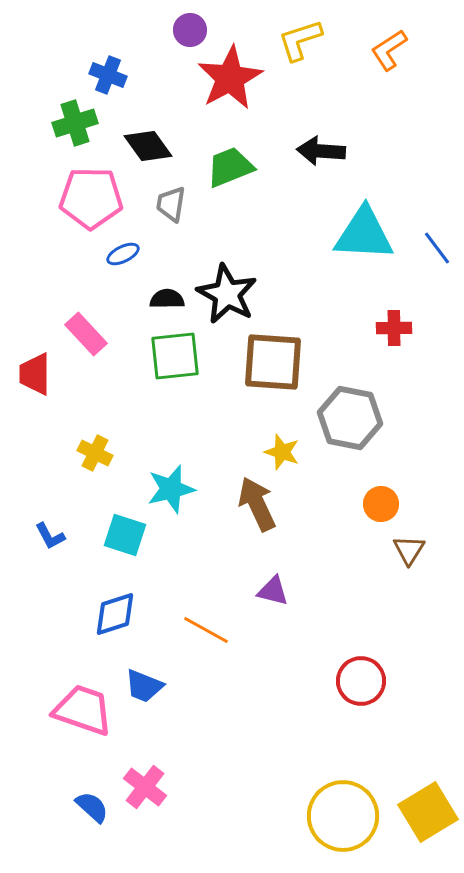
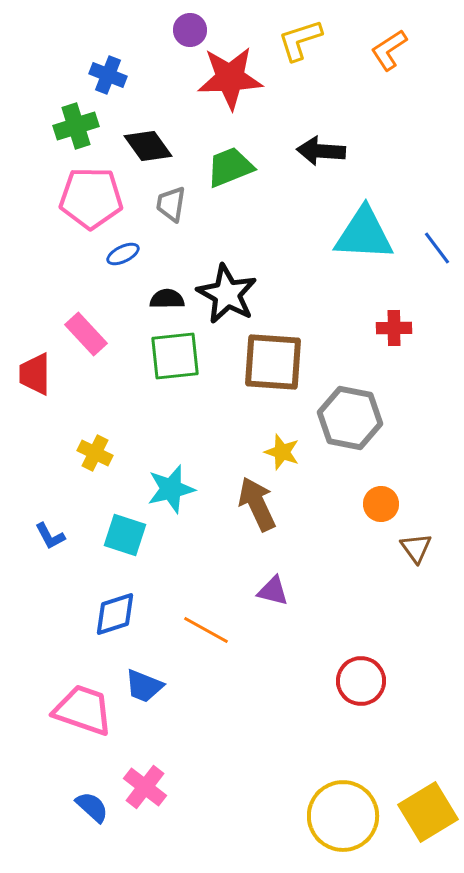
red star: rotated 26 degrees clockwise
green cross: moved 1 px right, 3 px down
brown triangle: moved 7 px right, 2 px up; rotated 8 degrees counterclockwise
